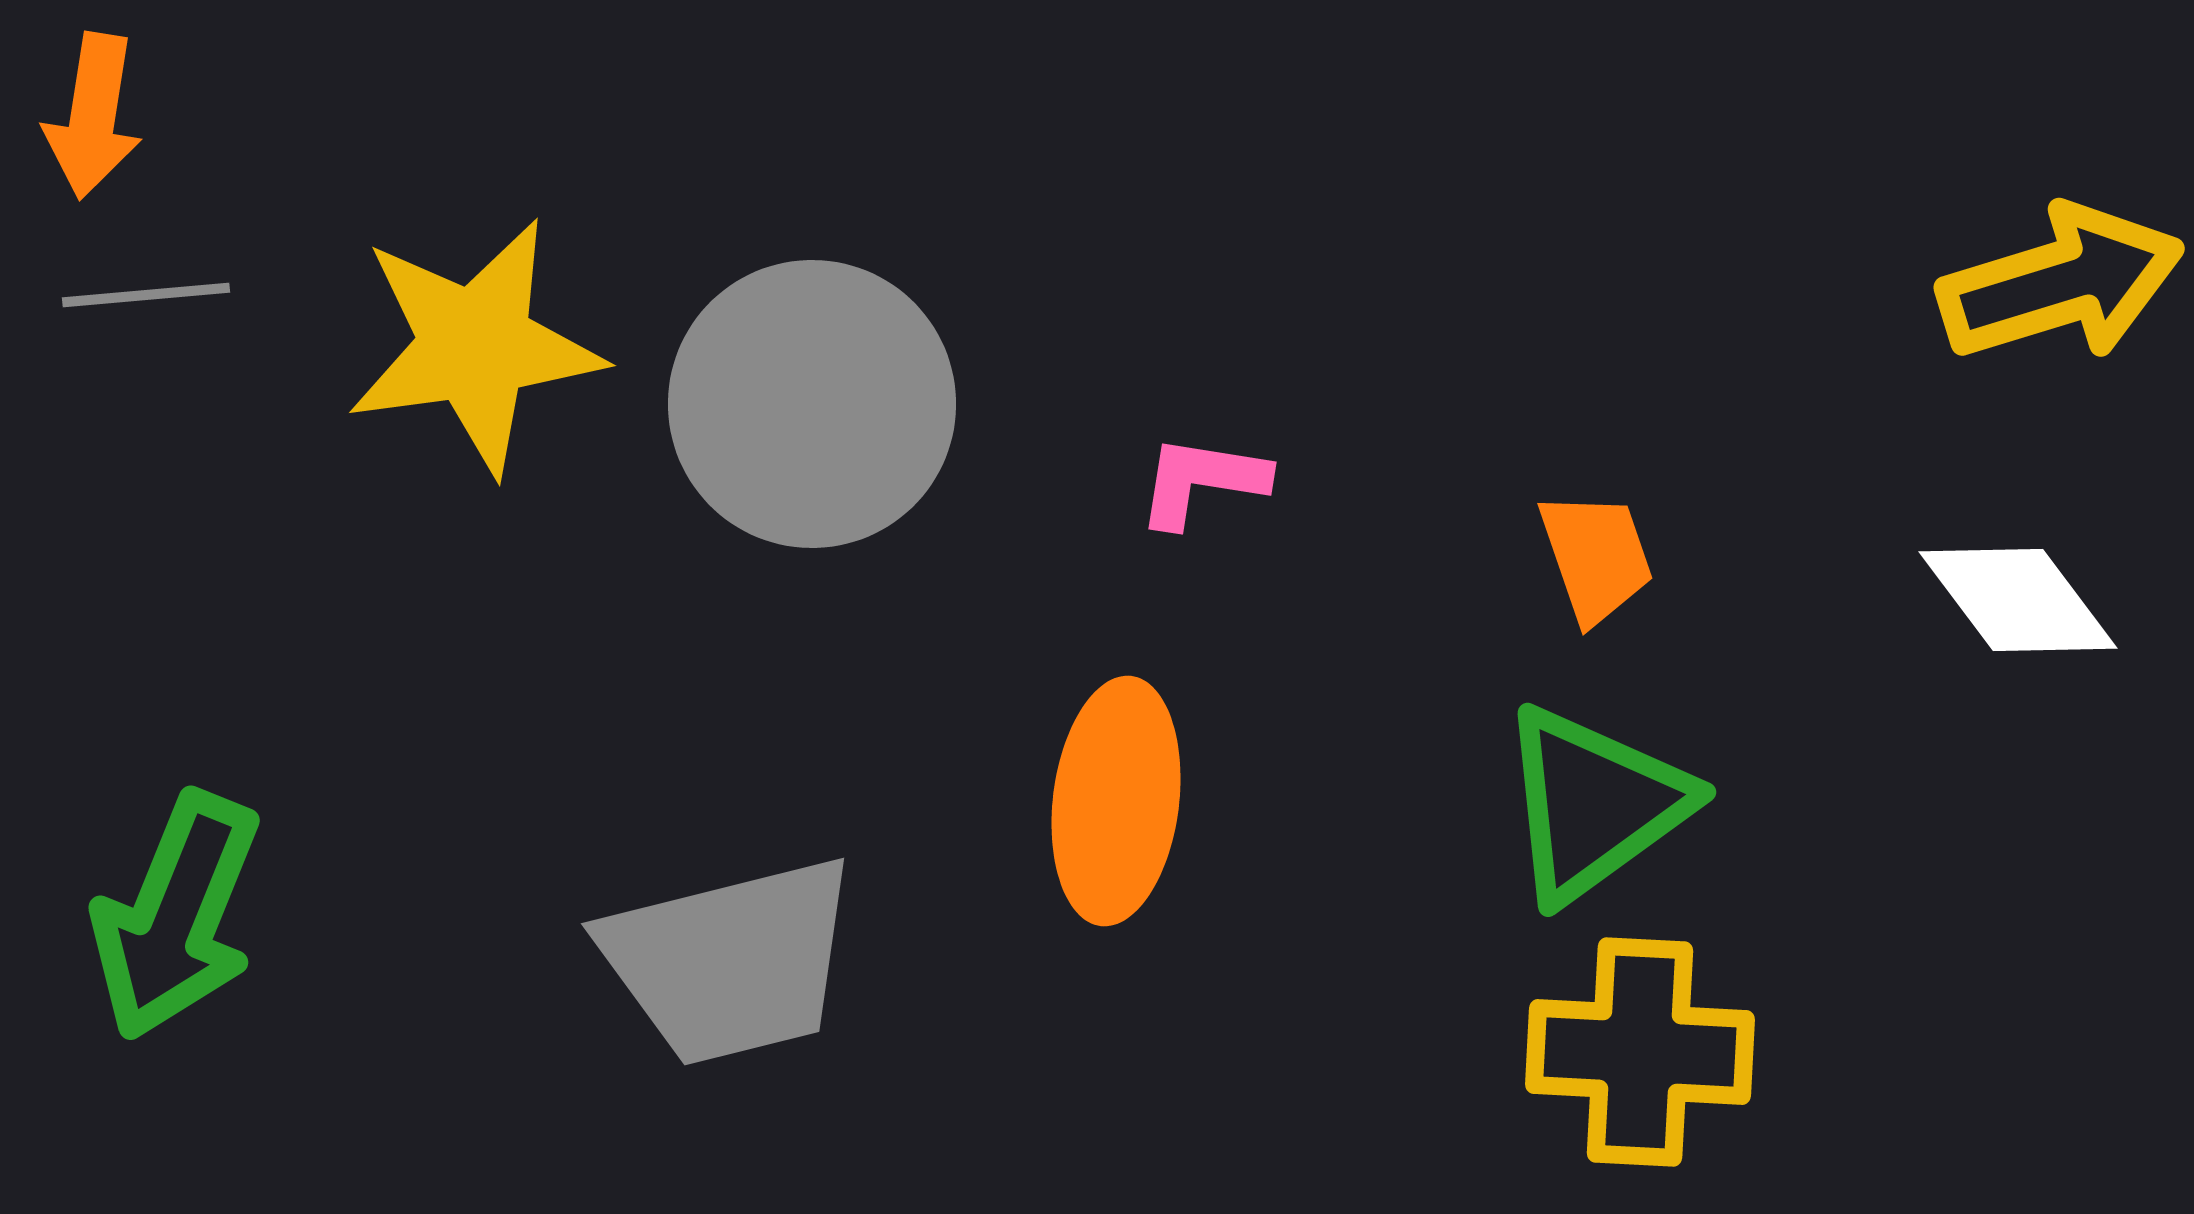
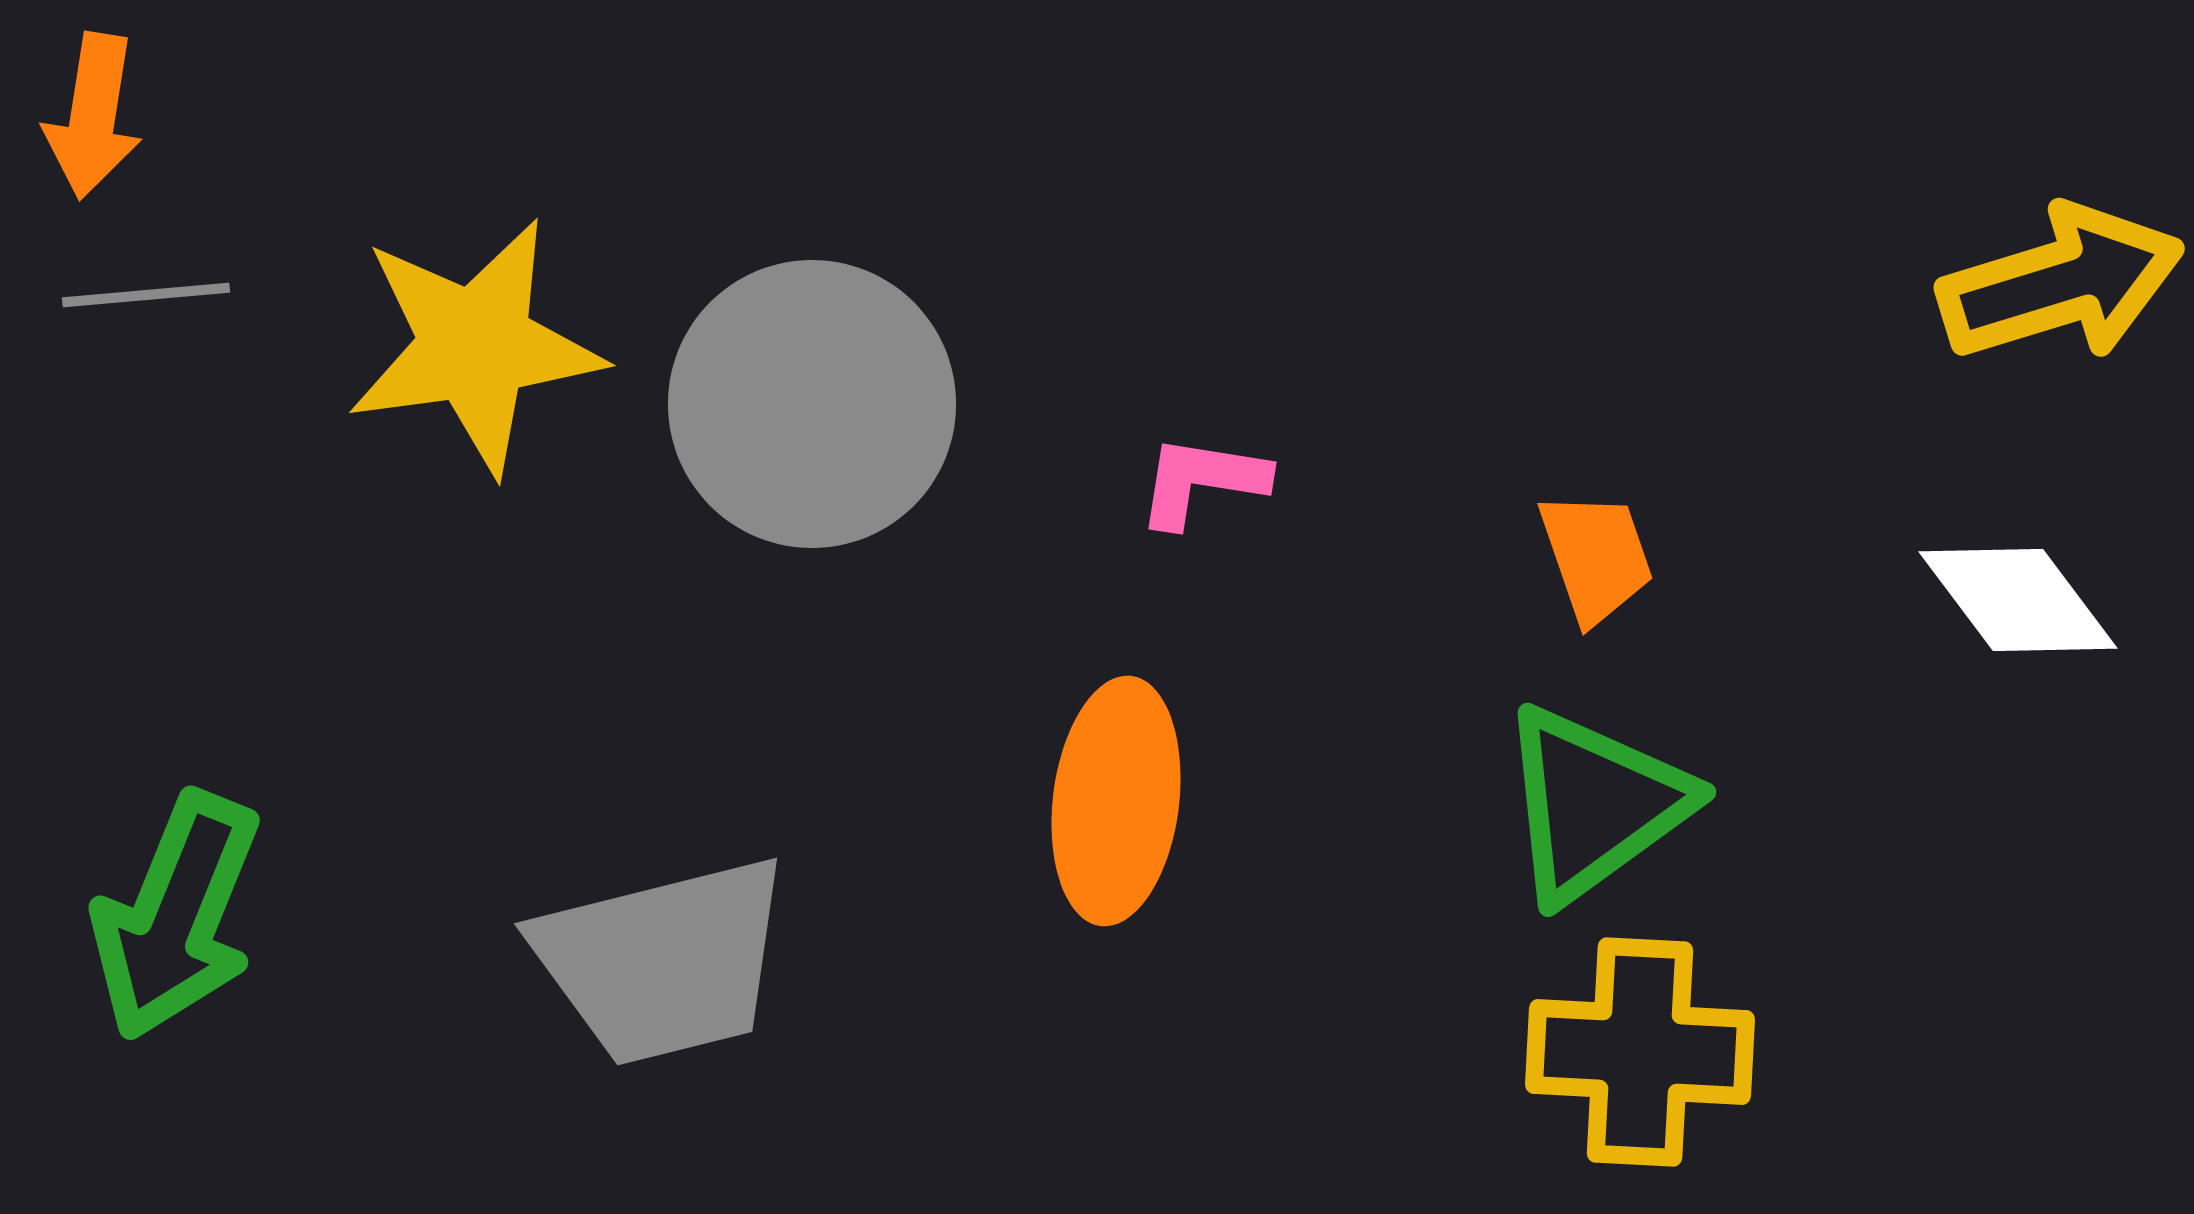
gray trapezoid: moved 67 px left
